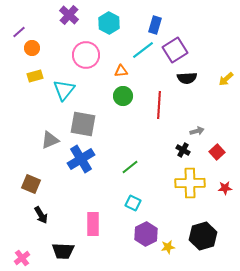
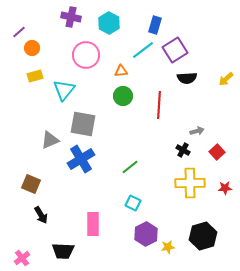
purple cross: moved 2 px right, 2 px down; rotated 30 degrees counterclockwise
